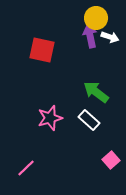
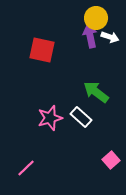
white rectangle: moved 8 px left, 3 px up
